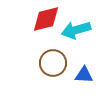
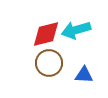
red diamond: moved 15 px down
brown circle: moved 4 px left
